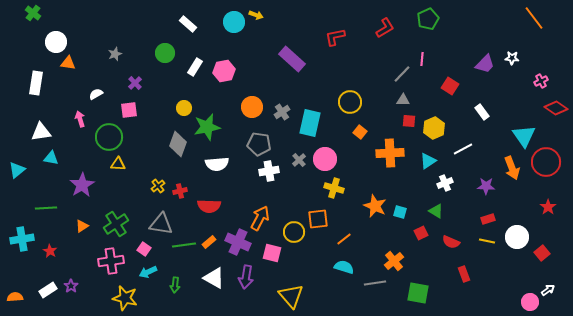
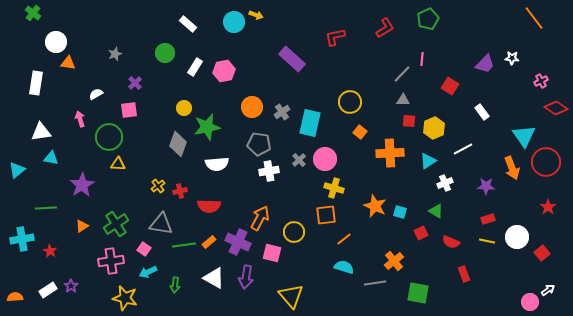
orange square at (318, 219): moved 8 px right, 4 px up
